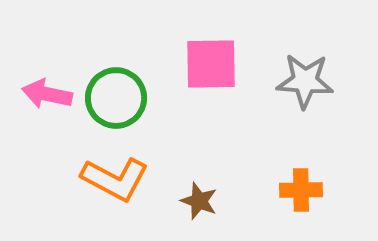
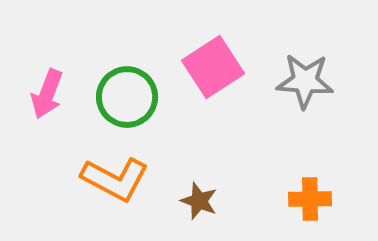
pink square: moved 2 px right, 3 px down; rotated 32 degrees counterclockwise
pink arrow: rotated 81 degrees counterclockwise
green circle: moved 11 px right, 1 px up
orange cross: moved 9 px right, 9 px down
